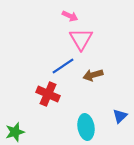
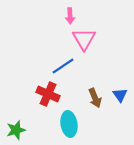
pink arrow: rotated 63 degrees clockwise
pink triangle: moved 3 px right
brown arrow: moved 2 px right, 23 px down; rotated 96 degrees counterclockwise
blue triangle: moved 21 px up; rotated 21 degrees counterclockwise
cyan ellipse: moved 17 px left, 3 px up
green star: moved 1 px right, 2 px up
